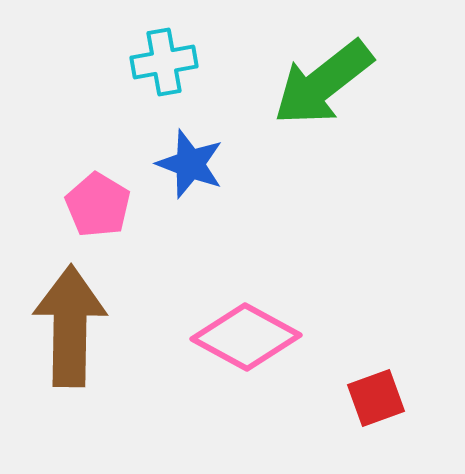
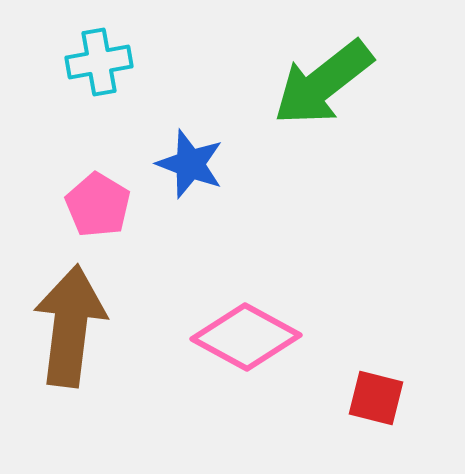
cyan cross: moved 65 px left
brown arrow: rotated 6 degrees clockwise
red square: rotated 34 degrees clockwise
